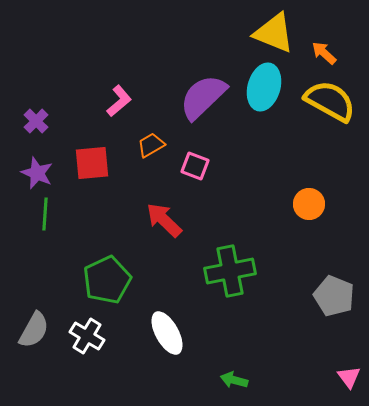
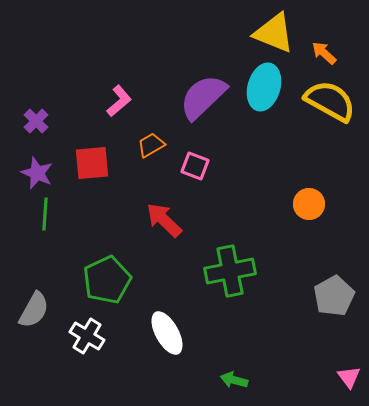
gray pentagon: rotated 21 degrees clockwise
gray semicircle: moved 20 px up
